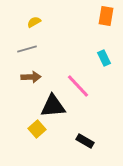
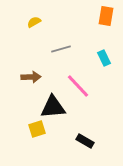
gray line: moved 34 px right
black triangle: moved 1 px down
yellow square: rotated 24 degrees clockwise
